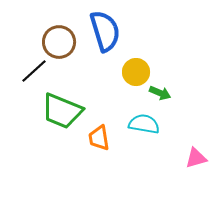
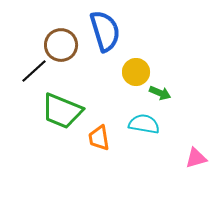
brown circle: moved 2 px right, 3 px down
